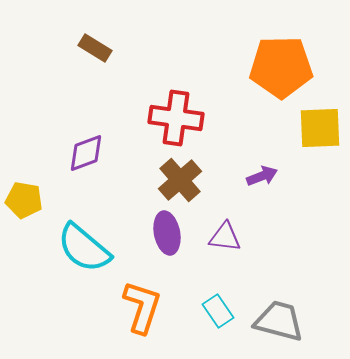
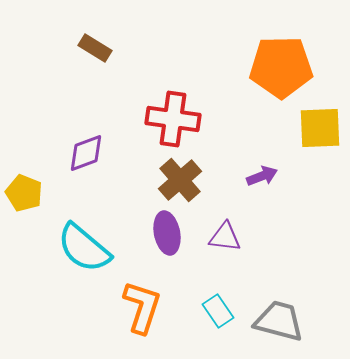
red cross: moved 3 px left, 1 px down
yellow pentagon: moved 7 px up; rotated 12 degrees clockwise
